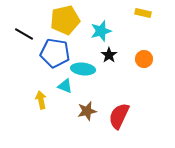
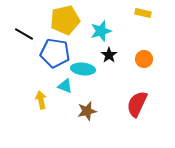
red semicircle: moved 18 px right, 12 px up
